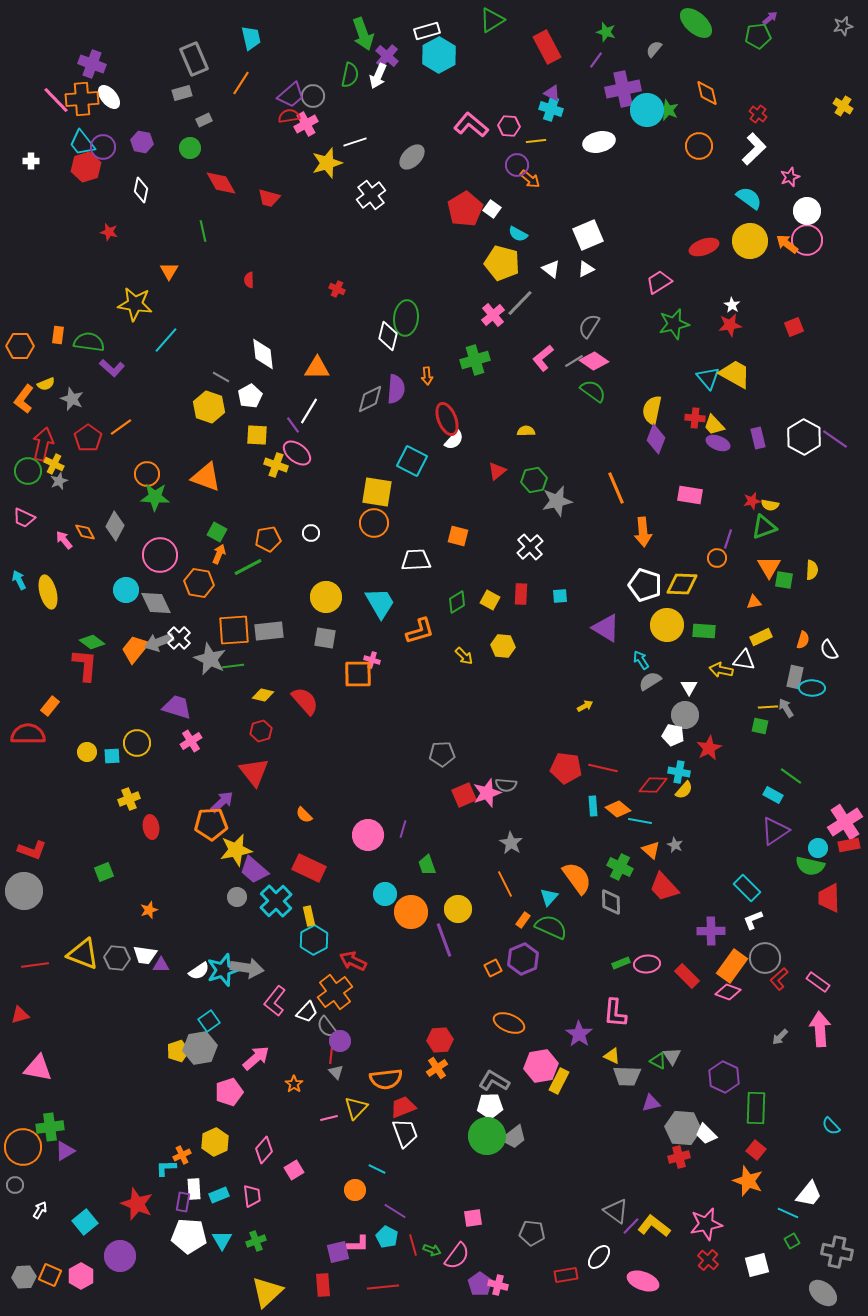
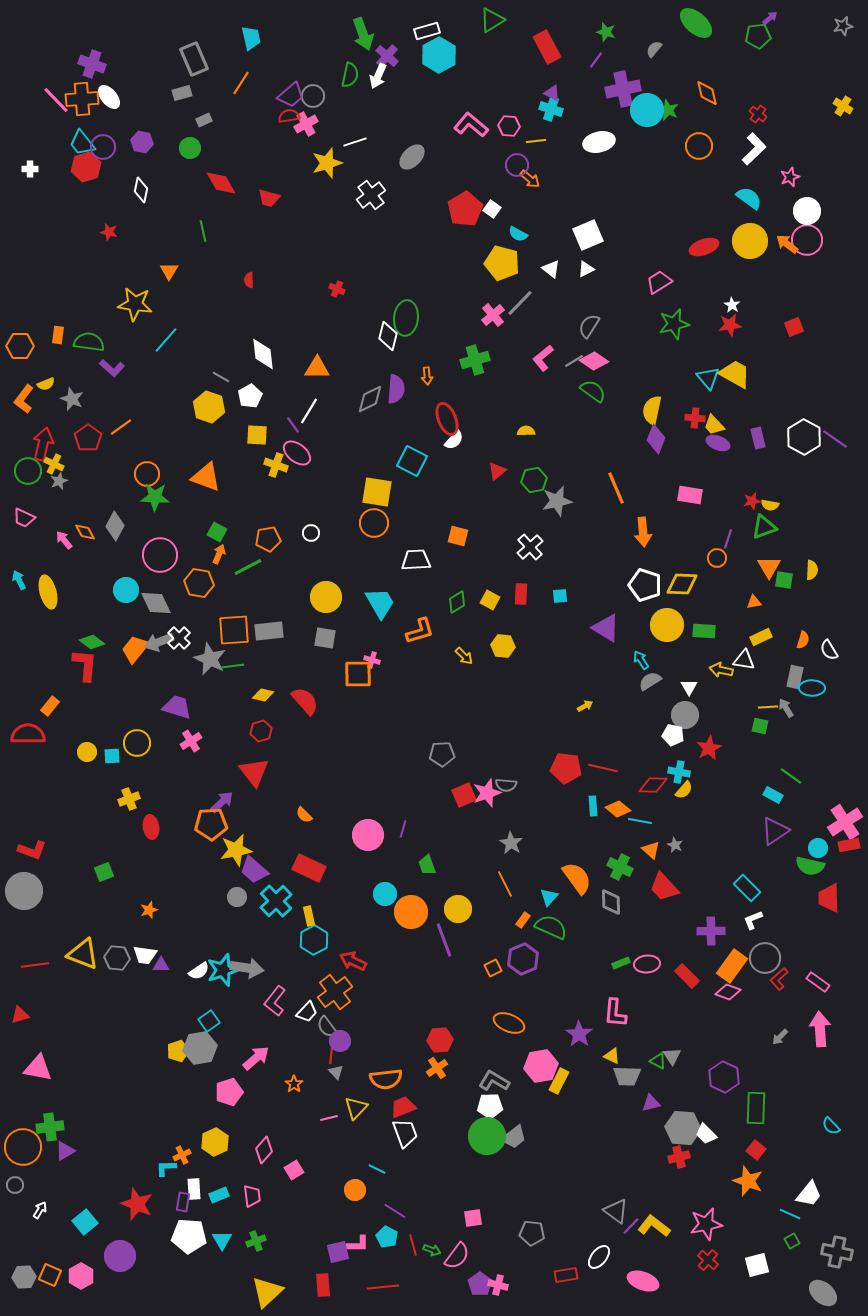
white cross at (31, 161): moved 1 px left, 8 px down
cyan line at (788, 1213): moved 2 px right, 1 px down
